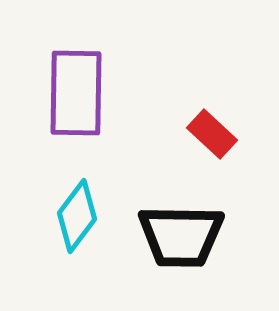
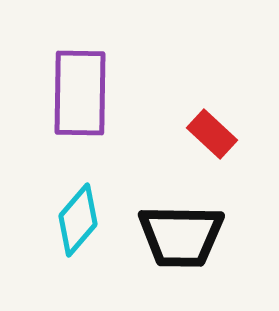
purple rectangle: moved 4 px right
cyan diamond: moved 1 px right, 4 px down; rotated 4 degrees clockwise
